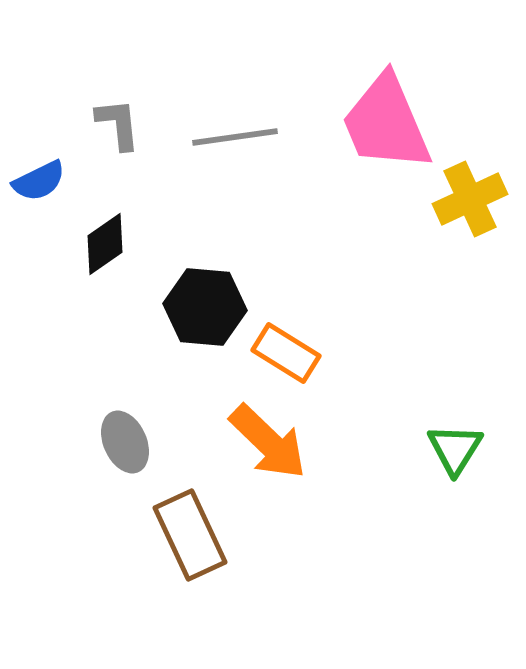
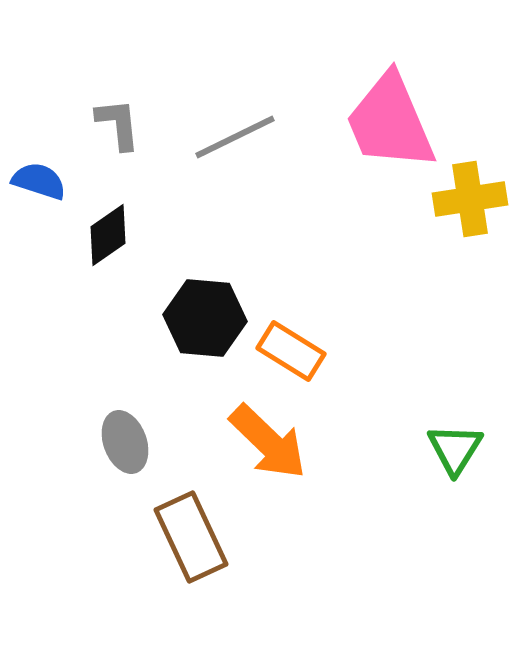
pink trapezoid: moved 4 px right, 1 px up
gray line: rotated 18 degrees counterclockwise
blue semicircle: rotated 136 degrees counterclockwise
yellow cross: rotated 16 degrees clockwise
black diamond: moved 3 px right, 9 px up
black hexagon: moved 11 px down
orange rectangle: moved 5 px right, 2 px up
gray ellipse: rotated 4 degrees clockwise
brown rectangle: moved 1 px right, 2 px down
